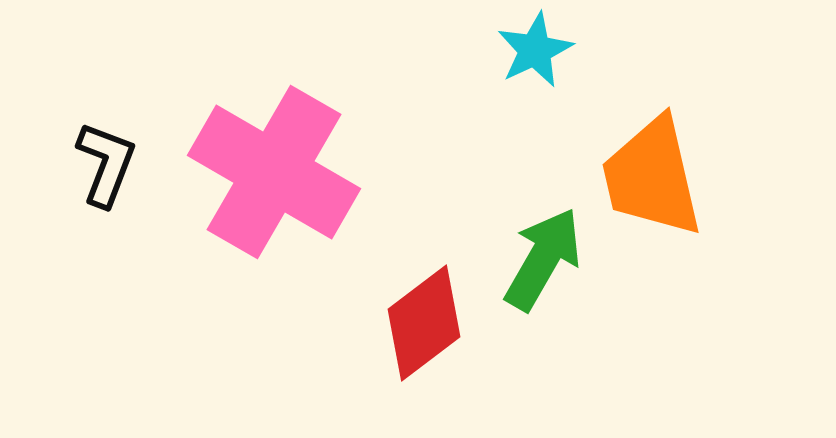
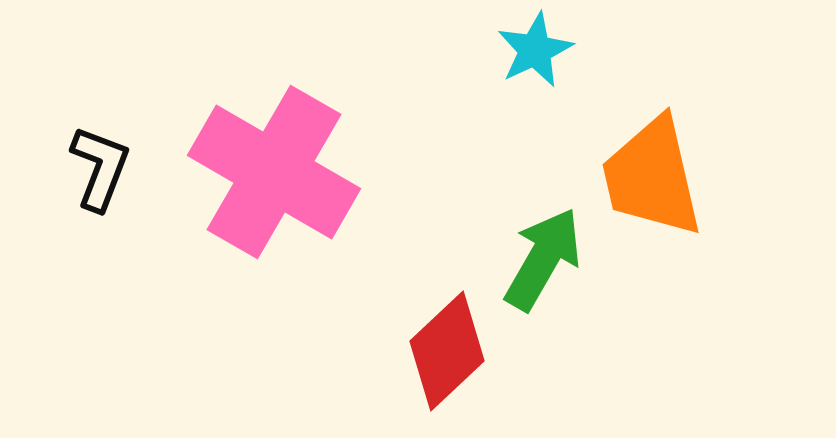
black L-shape: moved 6 px left, 4 px down
red diamond: moved 23 px right, 28 px down; rotated 6 degrees counterclockwise
